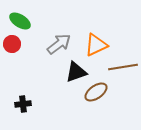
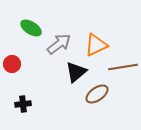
green ellipse: moved 11 px right, 7 px down
red circle: moved 20 px down
black triangle: rotated 20 degrees counterclockwise
brown ellipse: moved 1 px right, 2 px down
